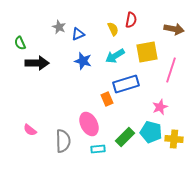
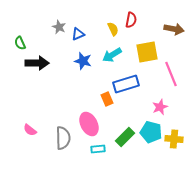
cyan arrow: moved 3 px left, 1 px up
pink line: moved 4 px down; rotated 40 degrees counterclockwise
gray semicircle: moved 3 px up
